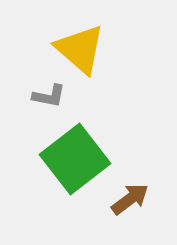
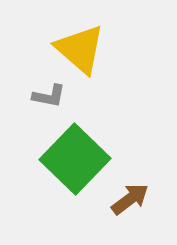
green square: rotated 8 degrees counterclockwise
